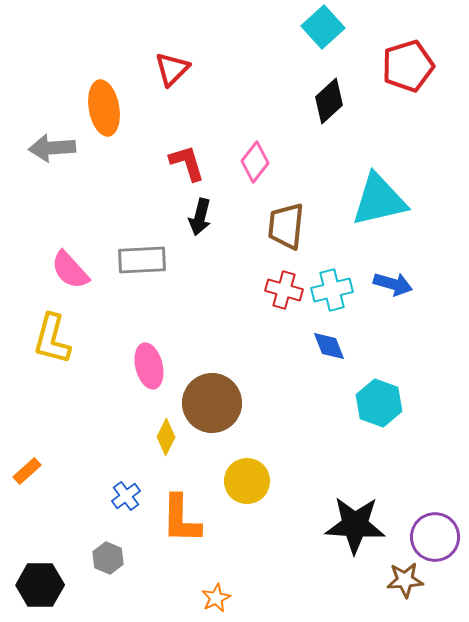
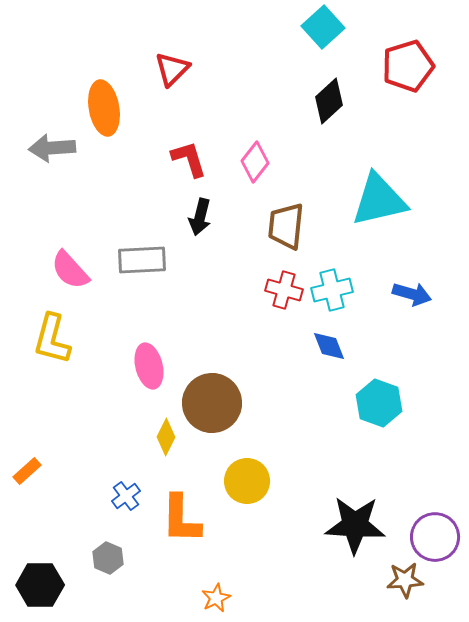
red L-shape: moved 2 px right, 4 px up
blue arrow: moved 19 px right, 10 px down
